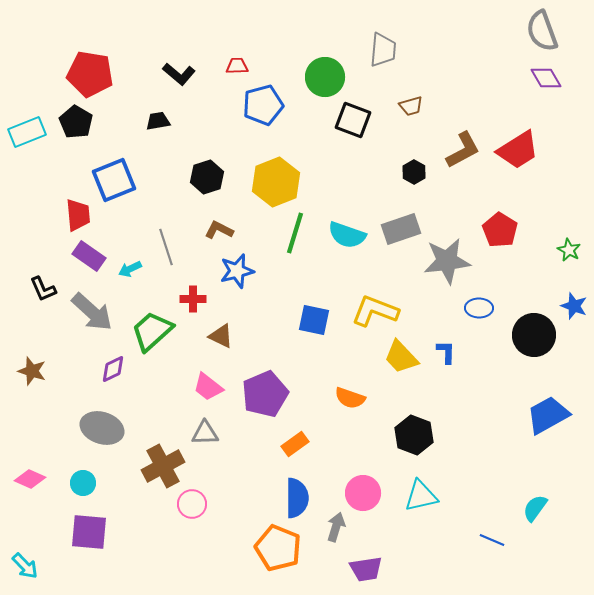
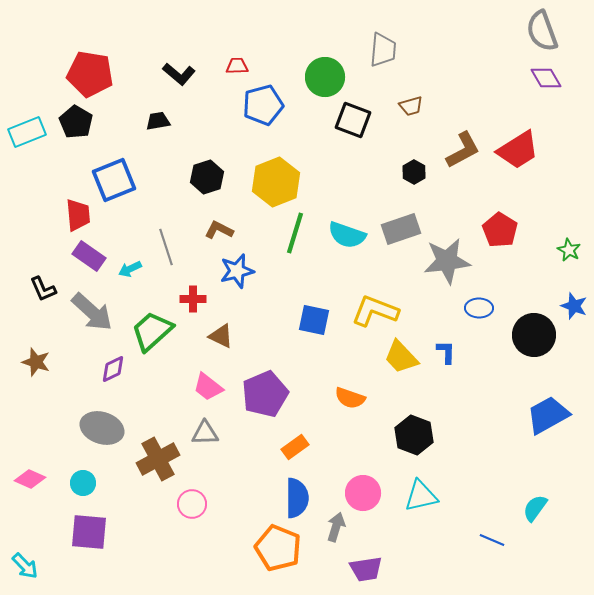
brown star at (32, 371): moved 4 px right, 9 px up
orange rectangle at (295, 444): moved 3 px down
brown cross at (163, 466): moved 5 px left, 7 px up
